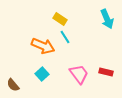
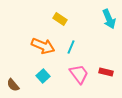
cyan arrow: moved 2 px right
cyan line: moved 6 px right, 10 px down; rotated 56 degrees clockwise
cyan square: moved 1 px right, 2 px down
